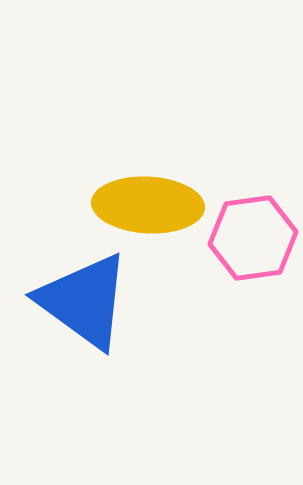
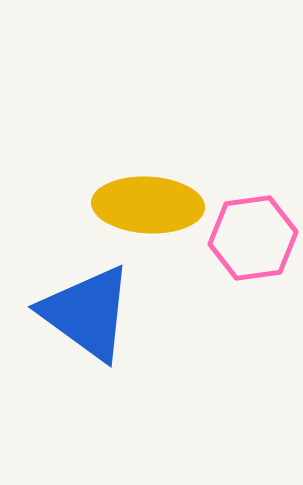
blue triangle: moved 3 px right, 12 px down
